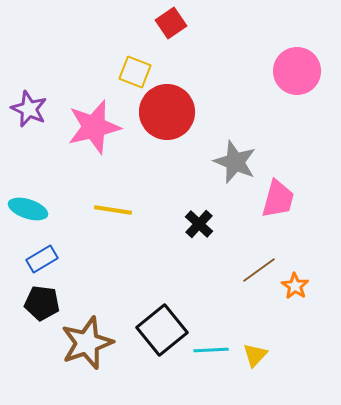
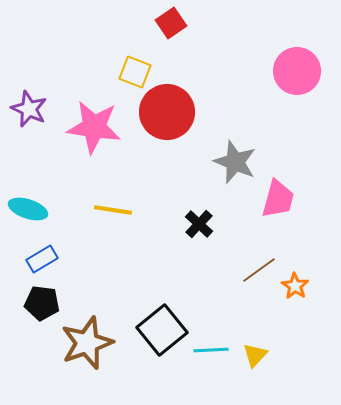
pink star: rotated 22 degrees clockwise
